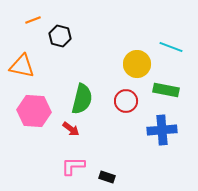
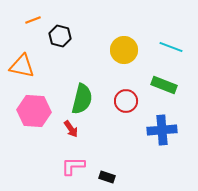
yellow circle: moved 13 px left, 14 px up
green rectangle: moved 2 px left, 5 px up; rotated 10 degrees clockwise
red arrow: rotated 18 degrees clockwise
